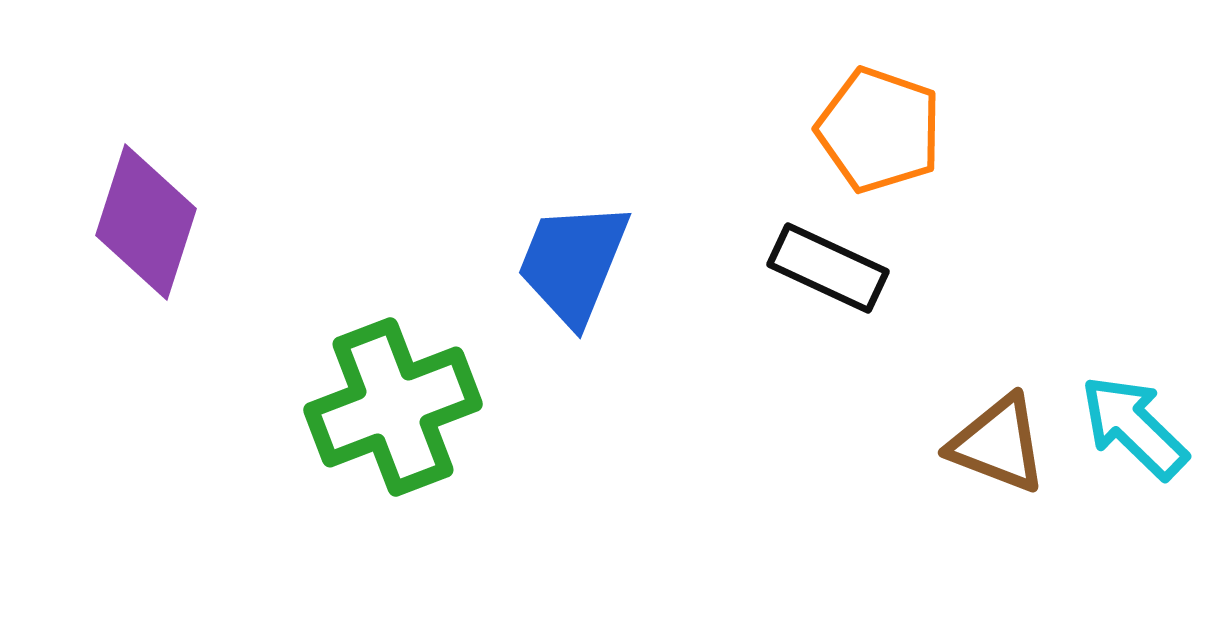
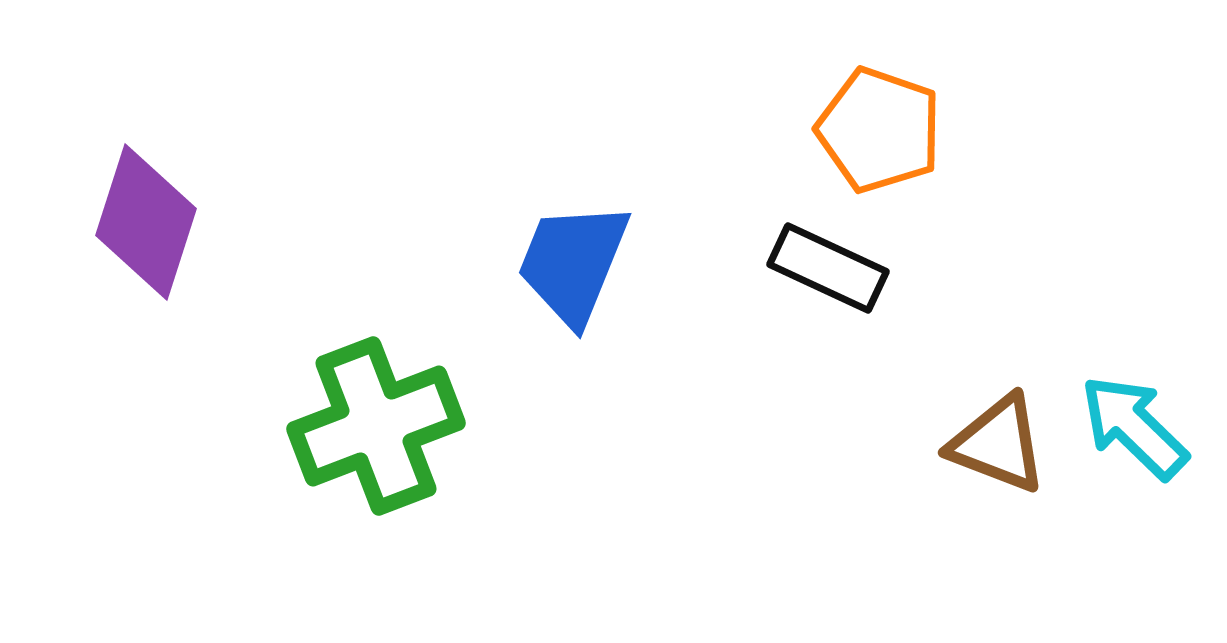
green cross: moved 17 px left, 19 px down
